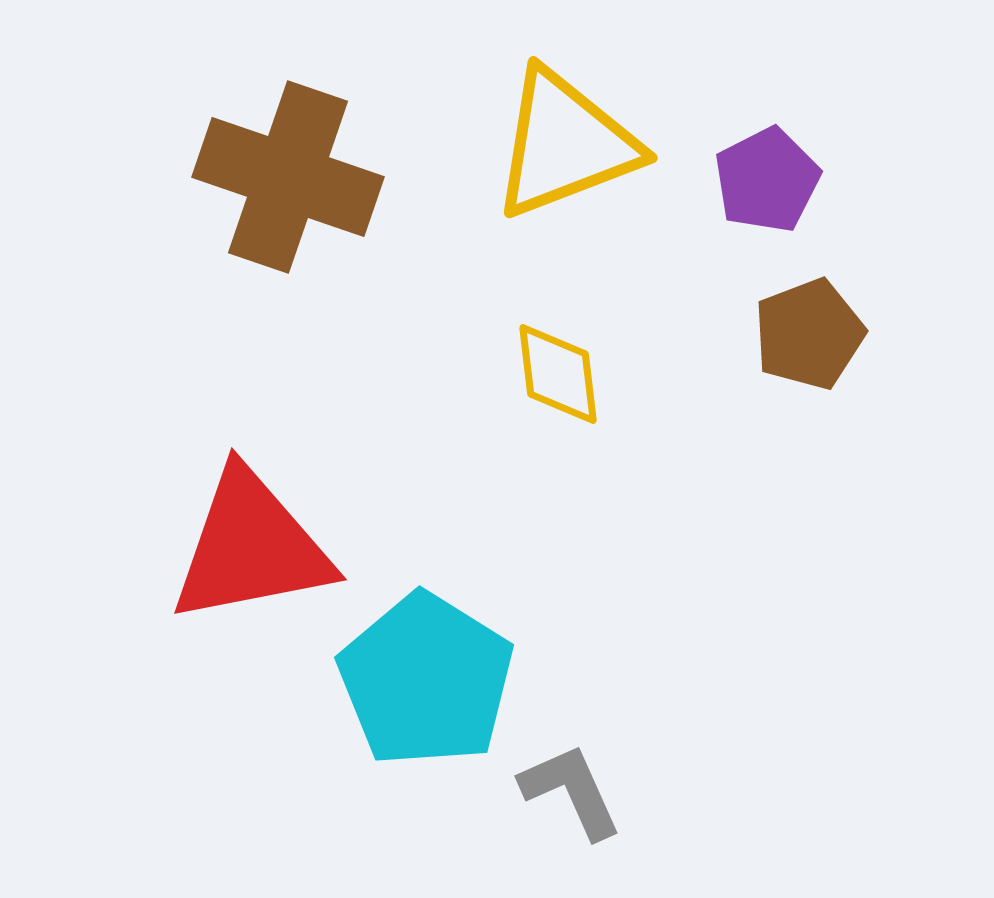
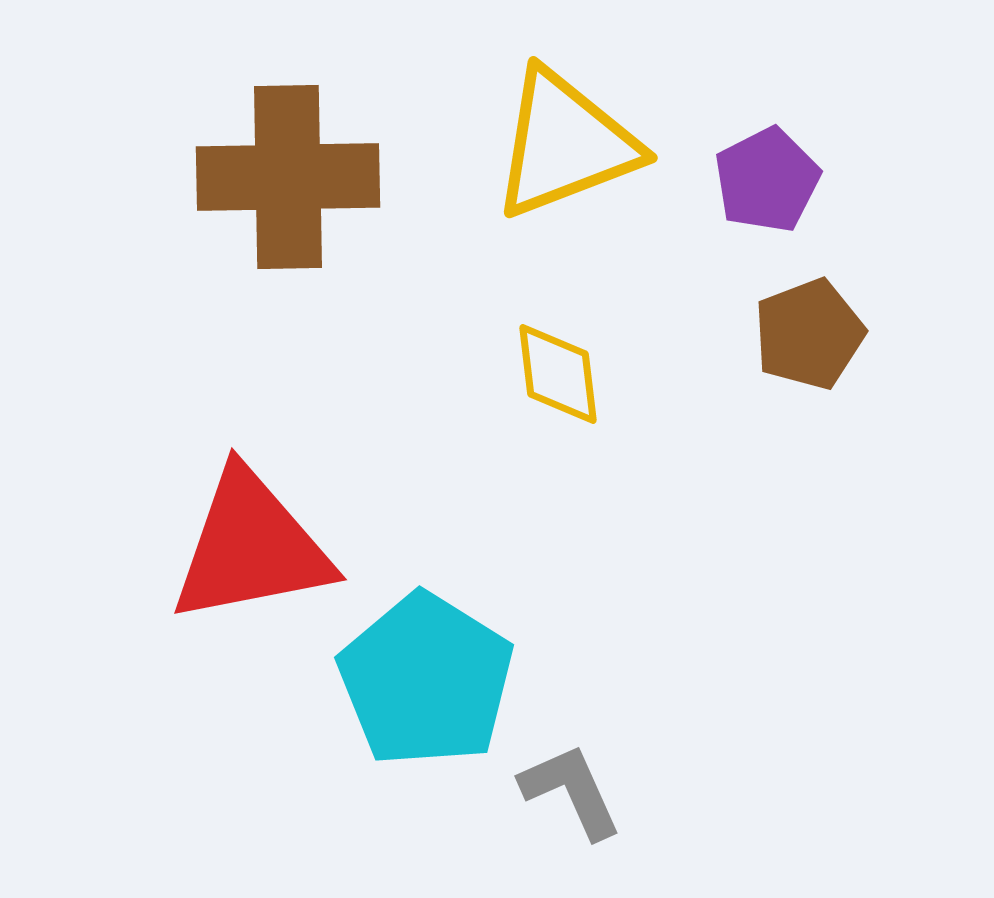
brown cross: rotated 20 degrees counterclockwise
